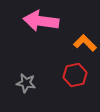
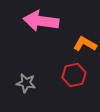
orange L-shape: moved 1 px down; rotated 15 degrees counterclockwise
red hexagon: moved 1 px left
